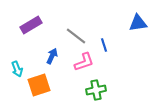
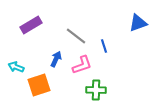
blue triangle: rotated 12 degrees counterclockwise
blue line: moved 1 px down
blue arrow: moved 4 px right, 3 px down
pink L-shape: moved 2 px left, 3 px down
cyan arrow: moved 1 px left, 2 px up; rotated 133 degrees clockwise
green cross: rotated 12 degrees clockwise
